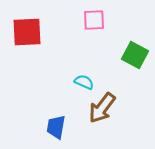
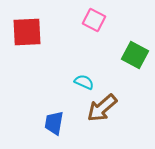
pink square: rotated 30 degrees clockwise
brown arrow: rotated 12 degrees clockwise
blue trapezoid: moved 2 px left, 4 px up
